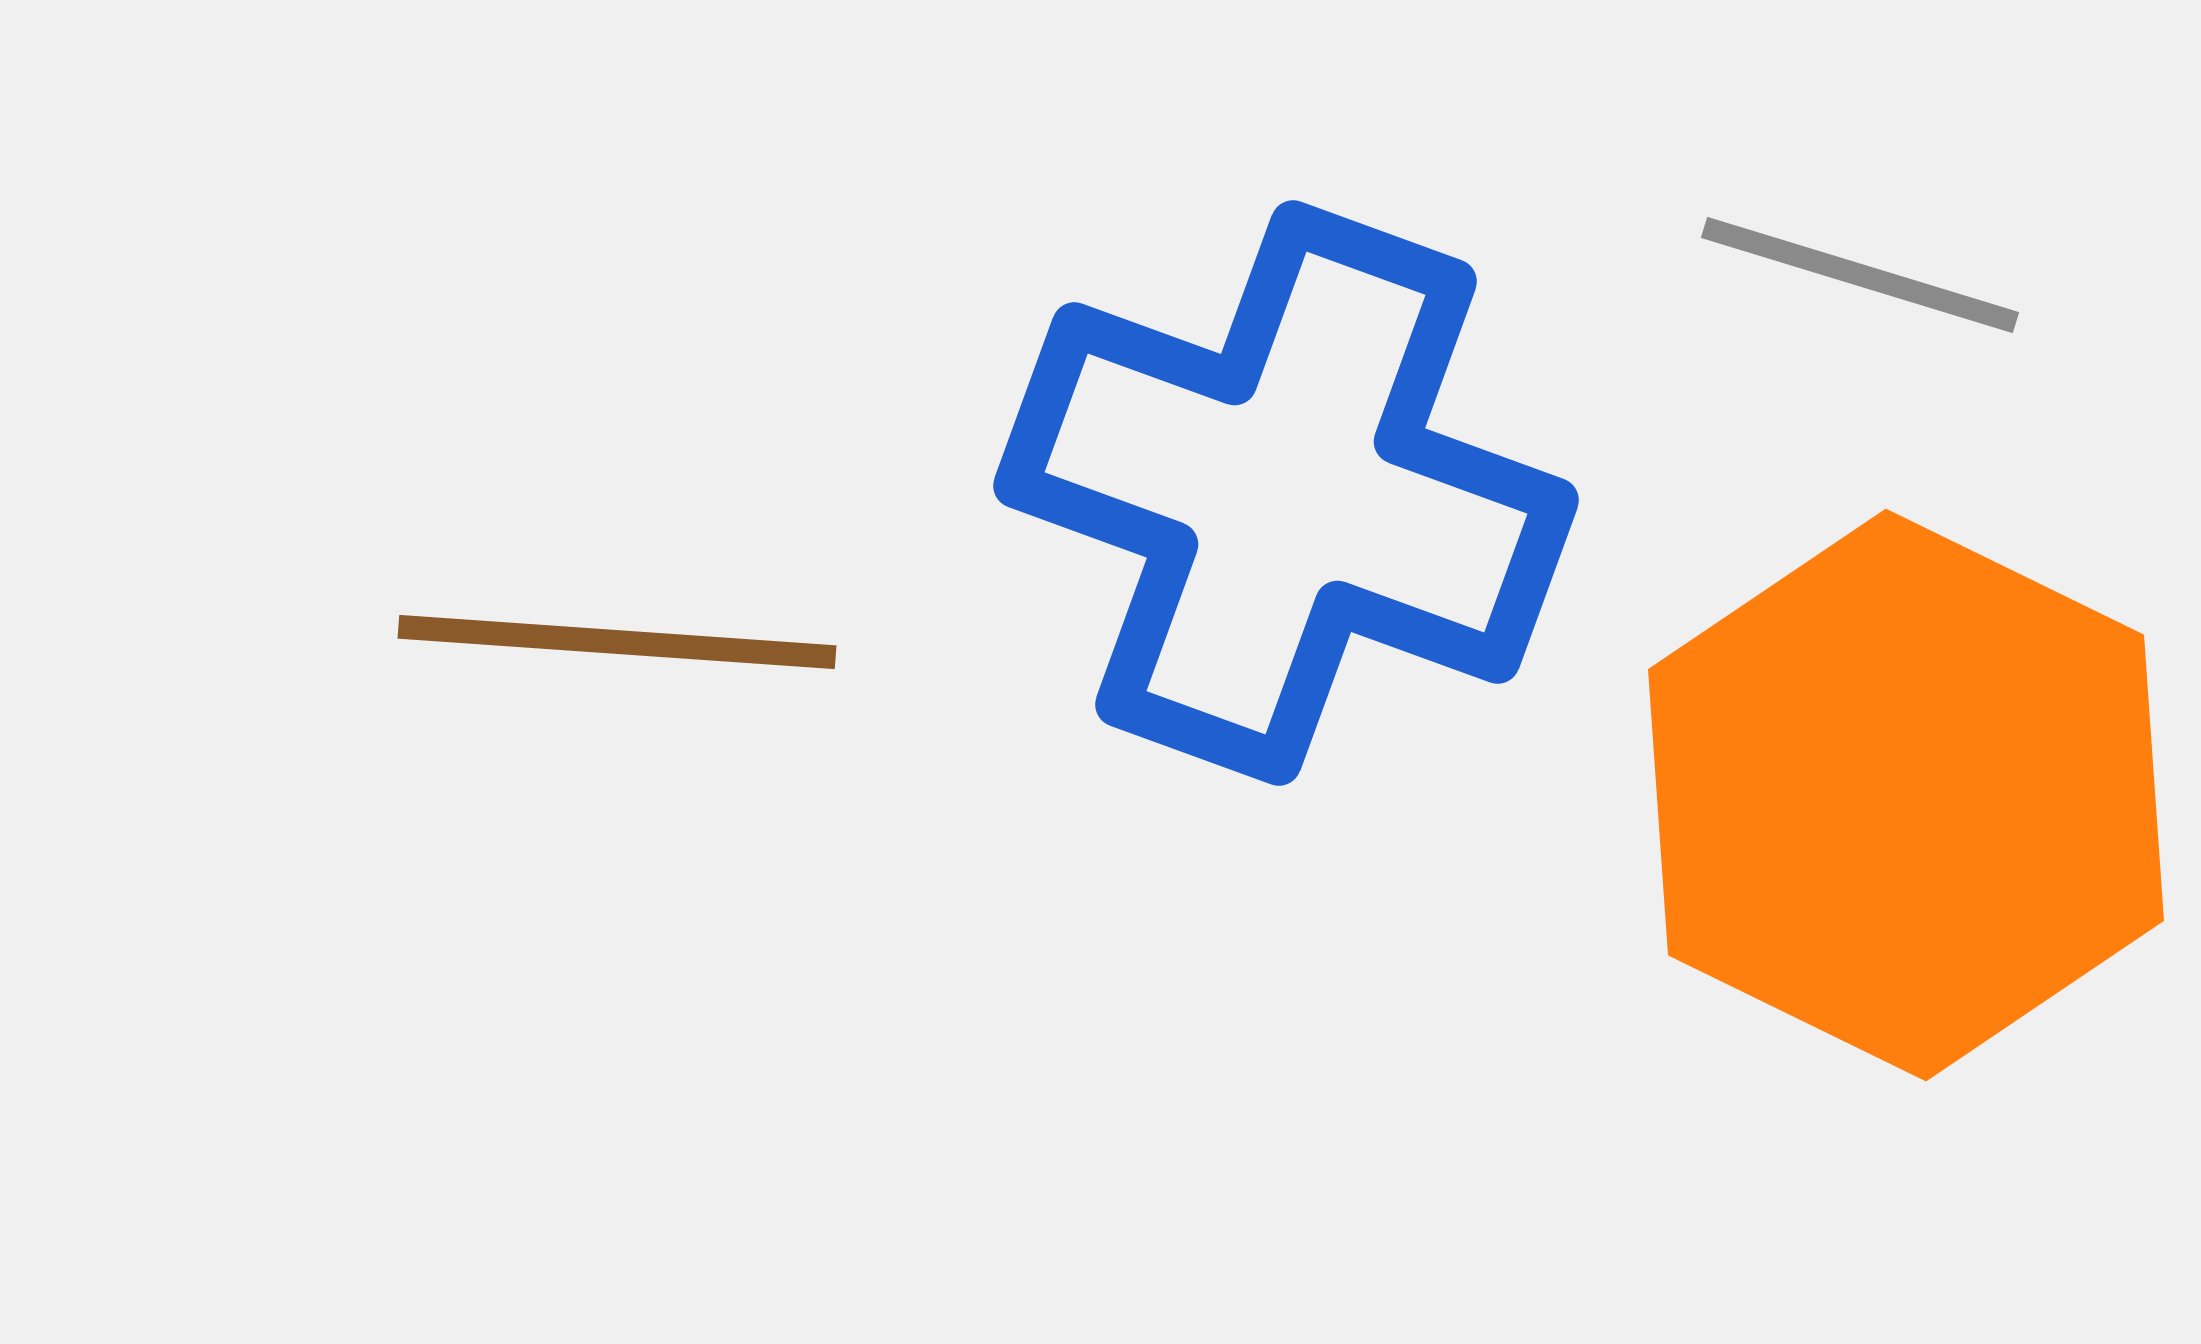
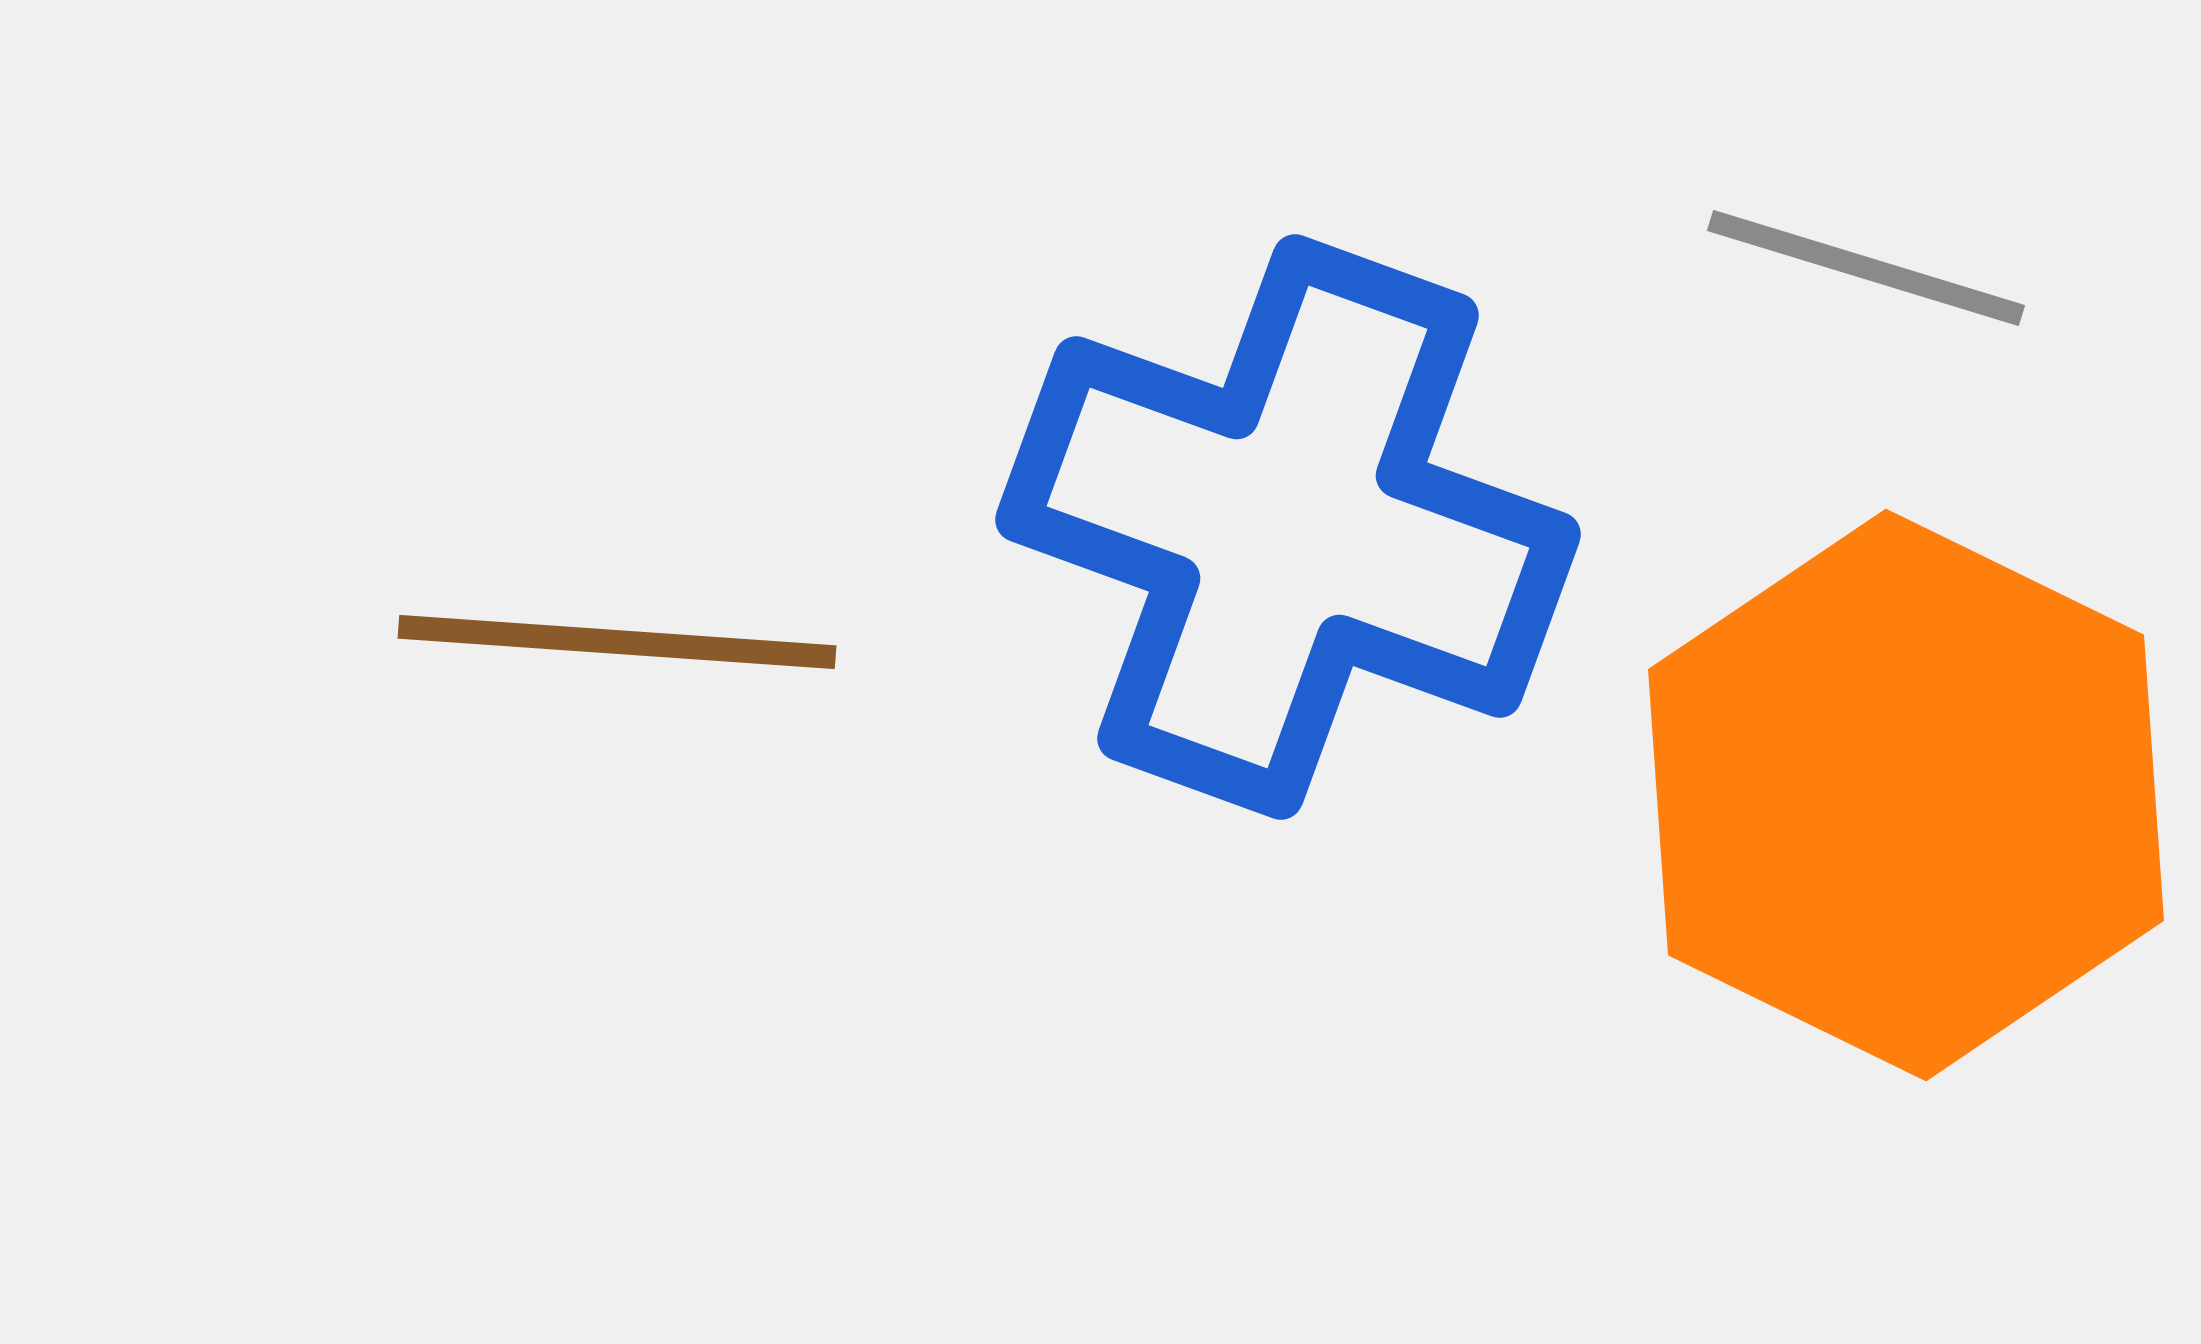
gray line: moved 6 px right, 7 px up
blue cross: moved 2 px right, 34 px down
